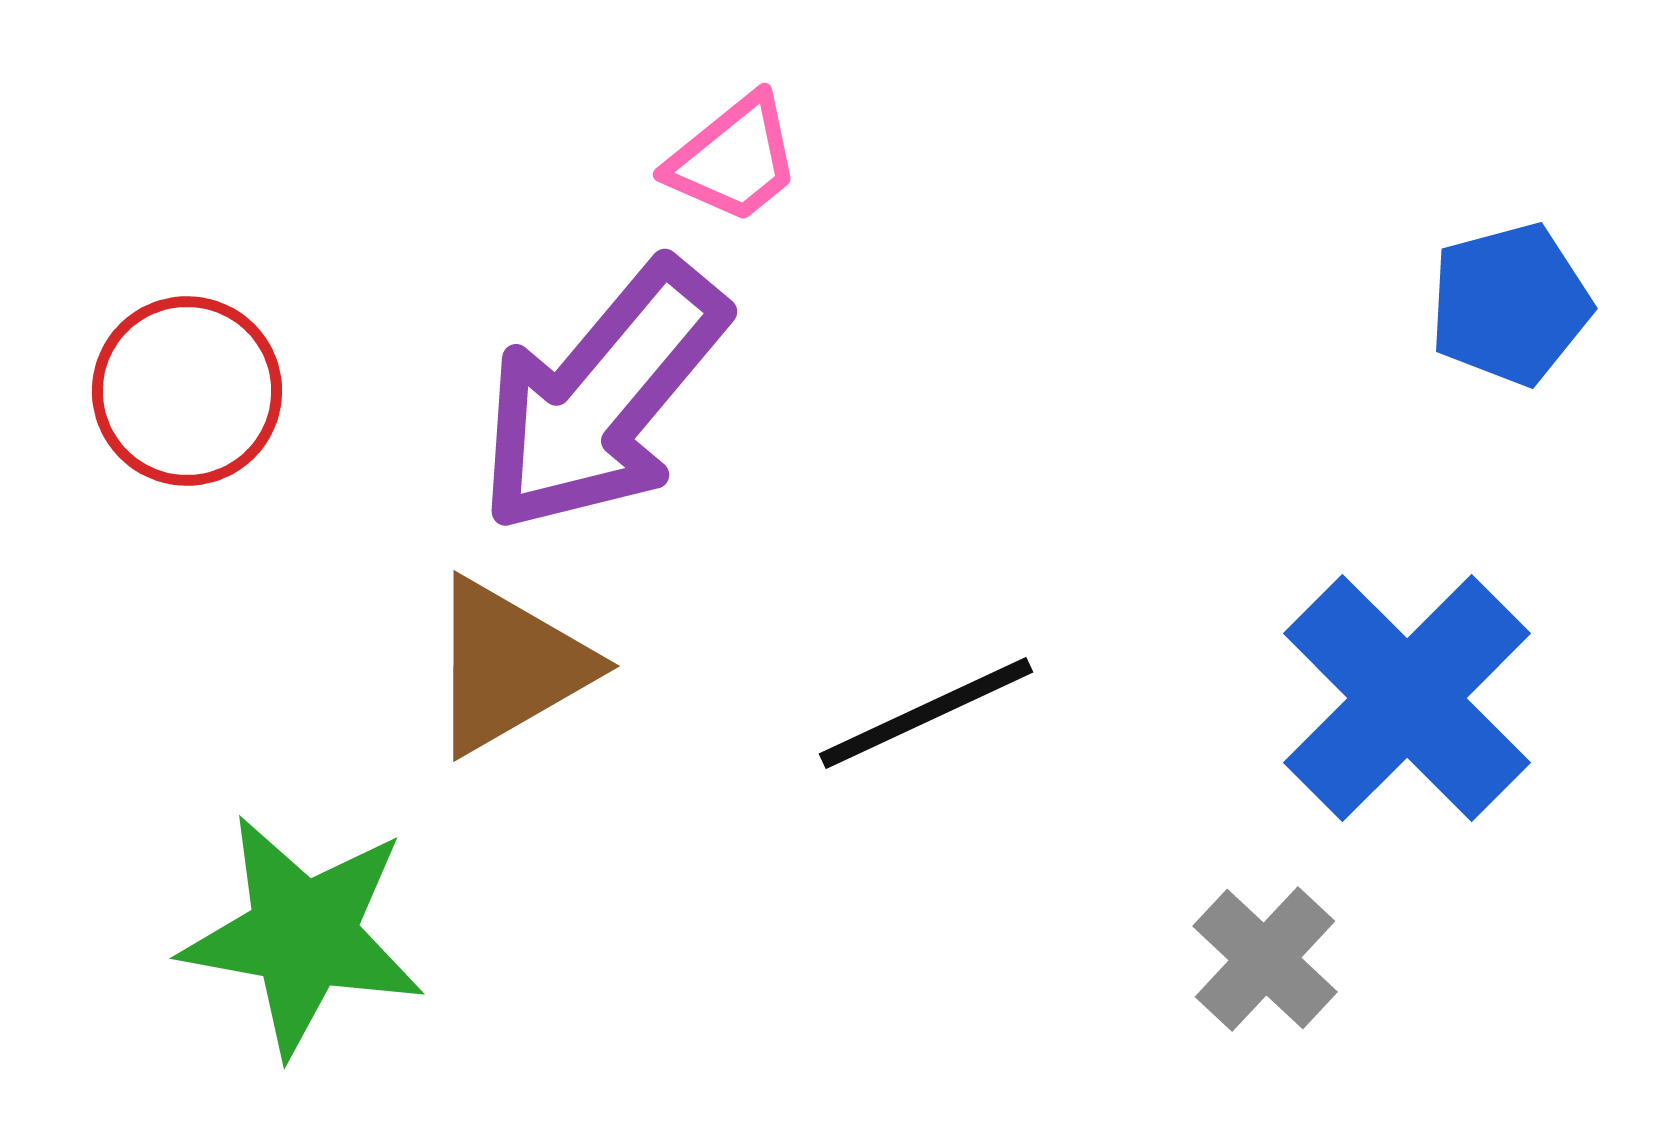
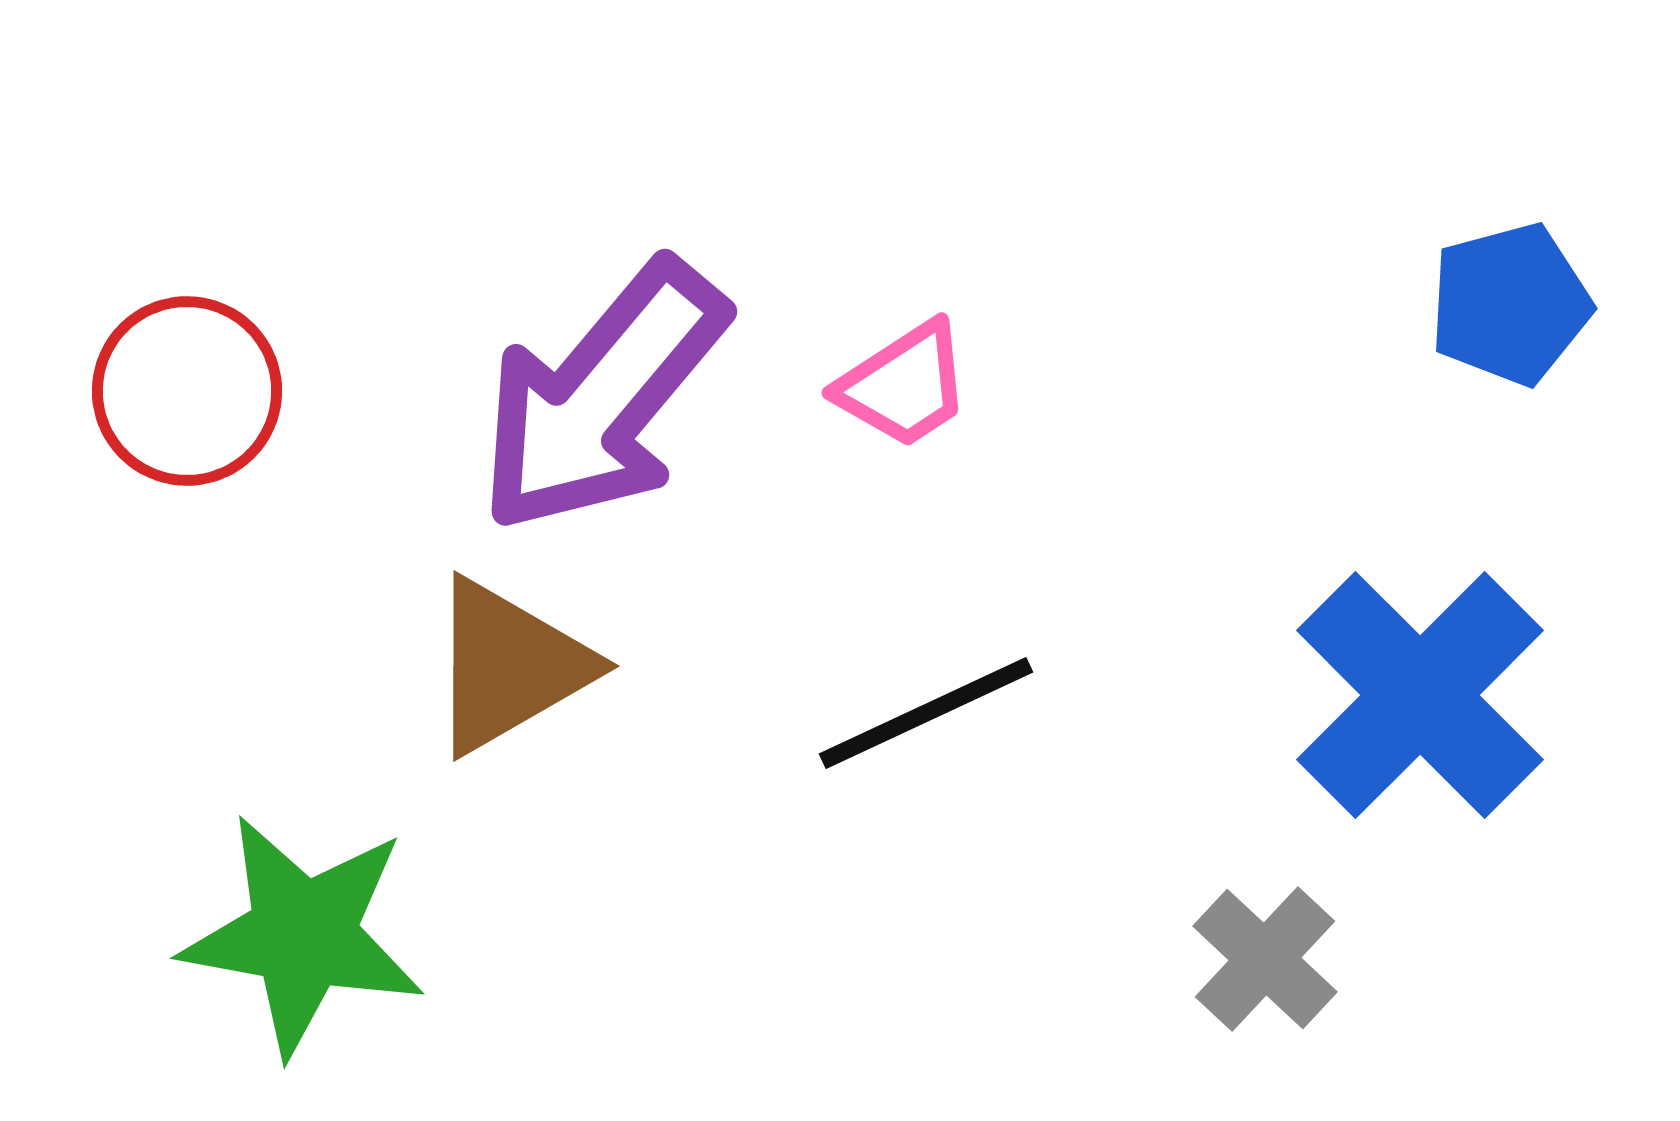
pink trapezoid: moved 170 px right, 226 px down; rotated 6 degrees clockwise
blue cross: moved 13 px right, 3 px up
